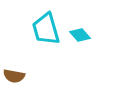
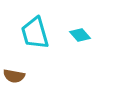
cyan trapezoid: moved 11 px left, 4 px down
